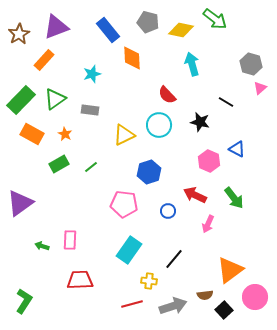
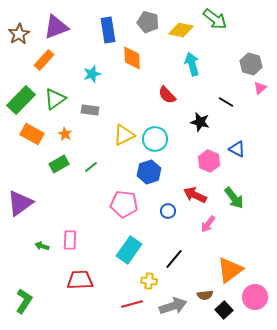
blue rectangle at (108, 30): rotated 30 degrees clockwise
cyan circle at (159, 125): moved 4 px left, 14 px down
pink arrow at (208, 224): rotated 12 degrees clockwise
